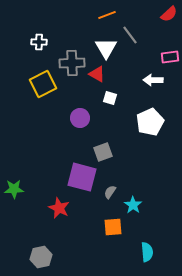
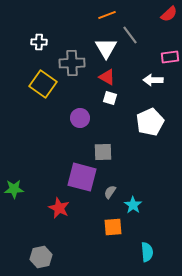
red triangle: moved 10 px right, 3 px down
yellow square: rotated 28 degrees counterclockwise
gray square: rotated 18 degrees clockwise
